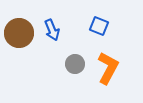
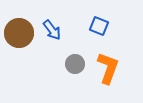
blue arrow: rotated 15 degrees counterclockwise
orange L-shape: rotated 8 degrees counterclockwise
